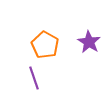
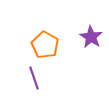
purple star: moved 2 px right, 5 px up
